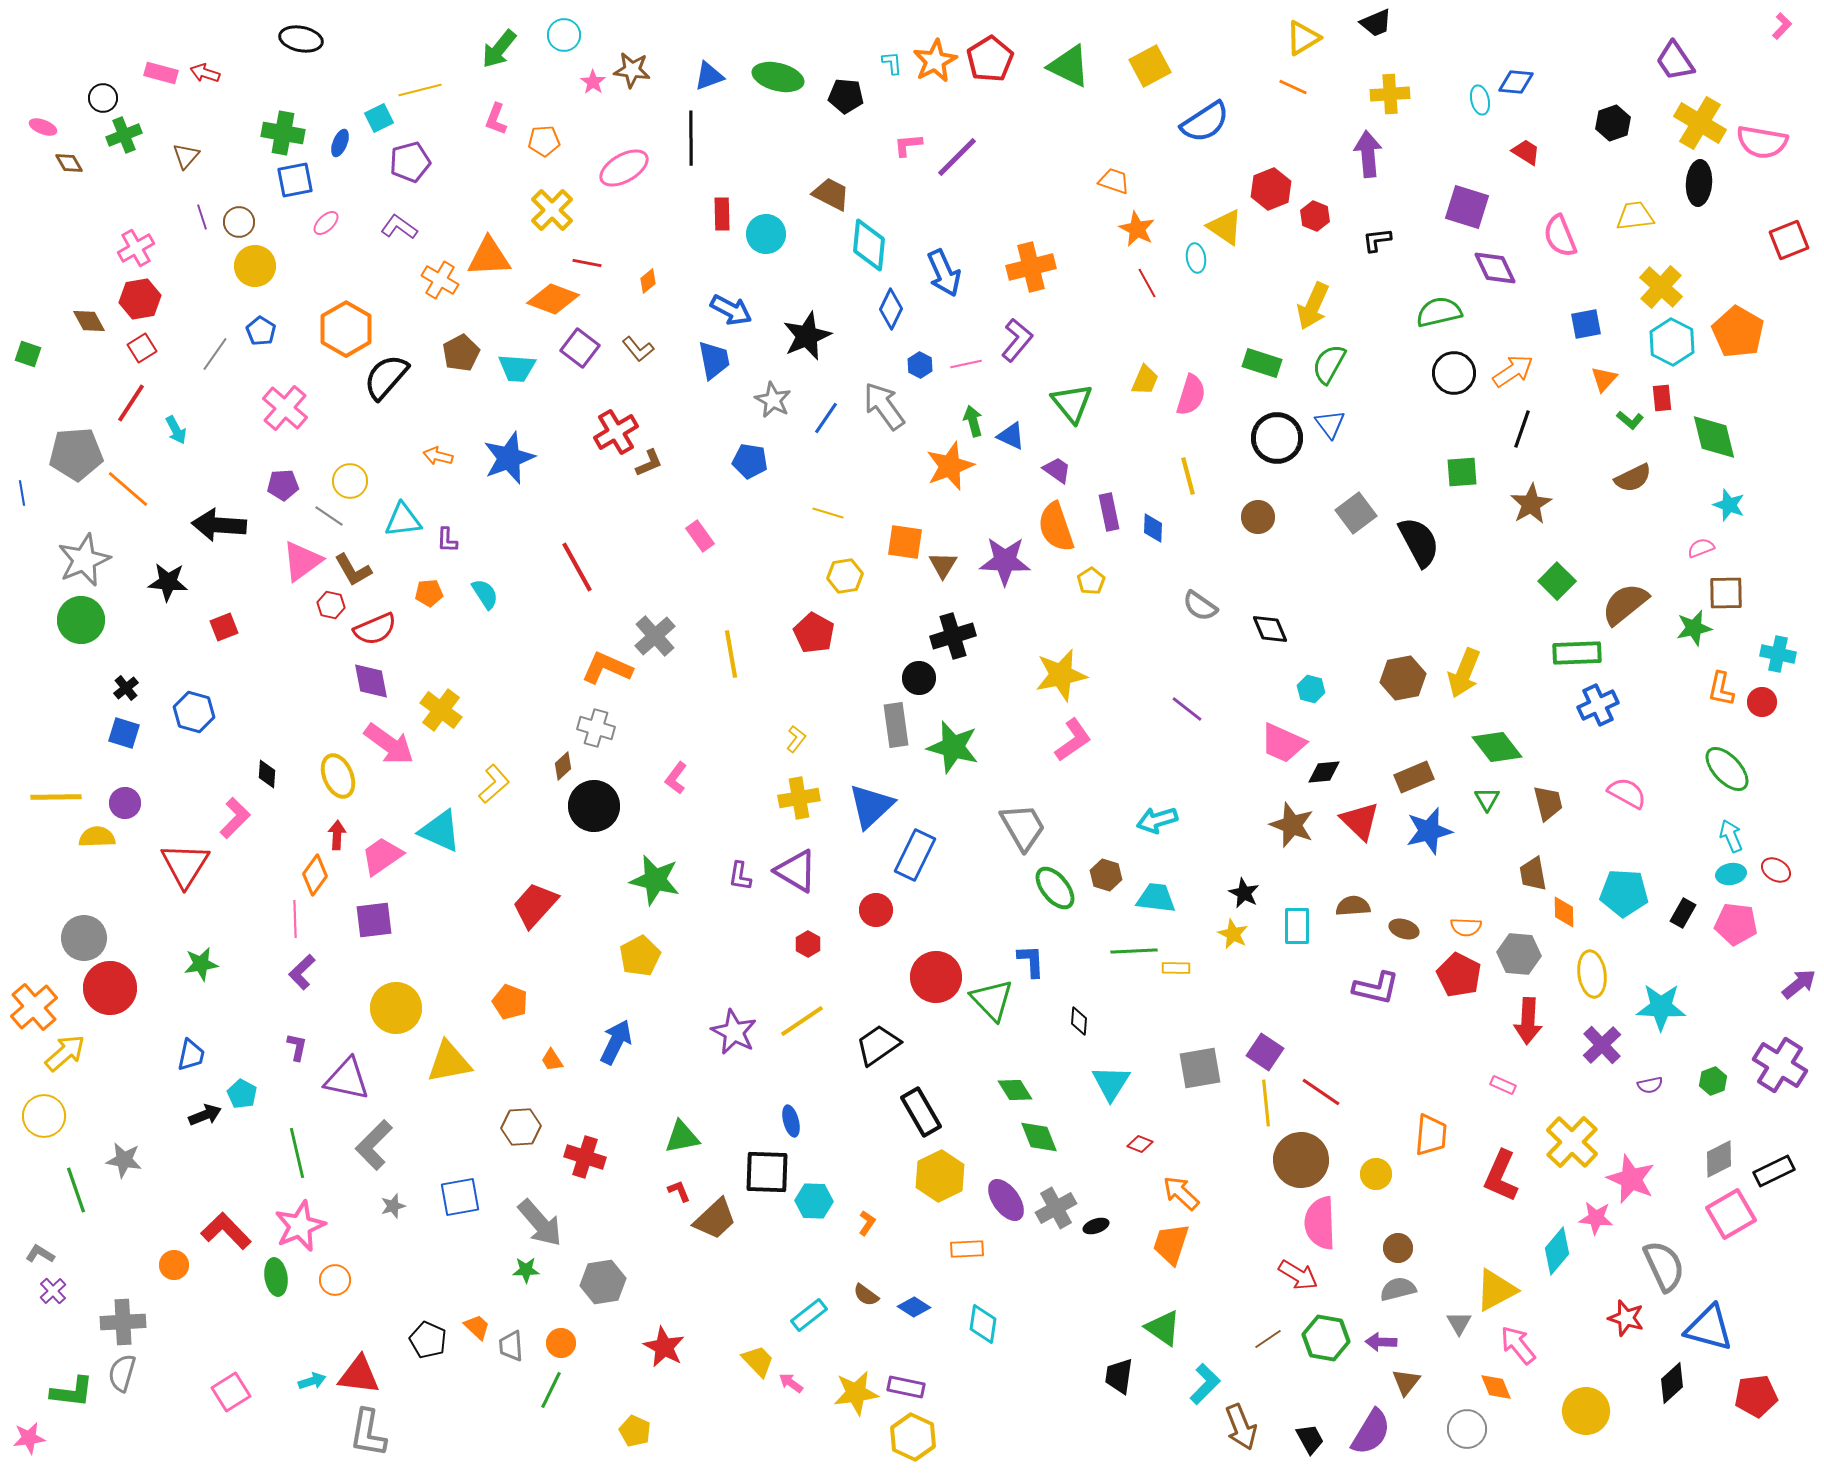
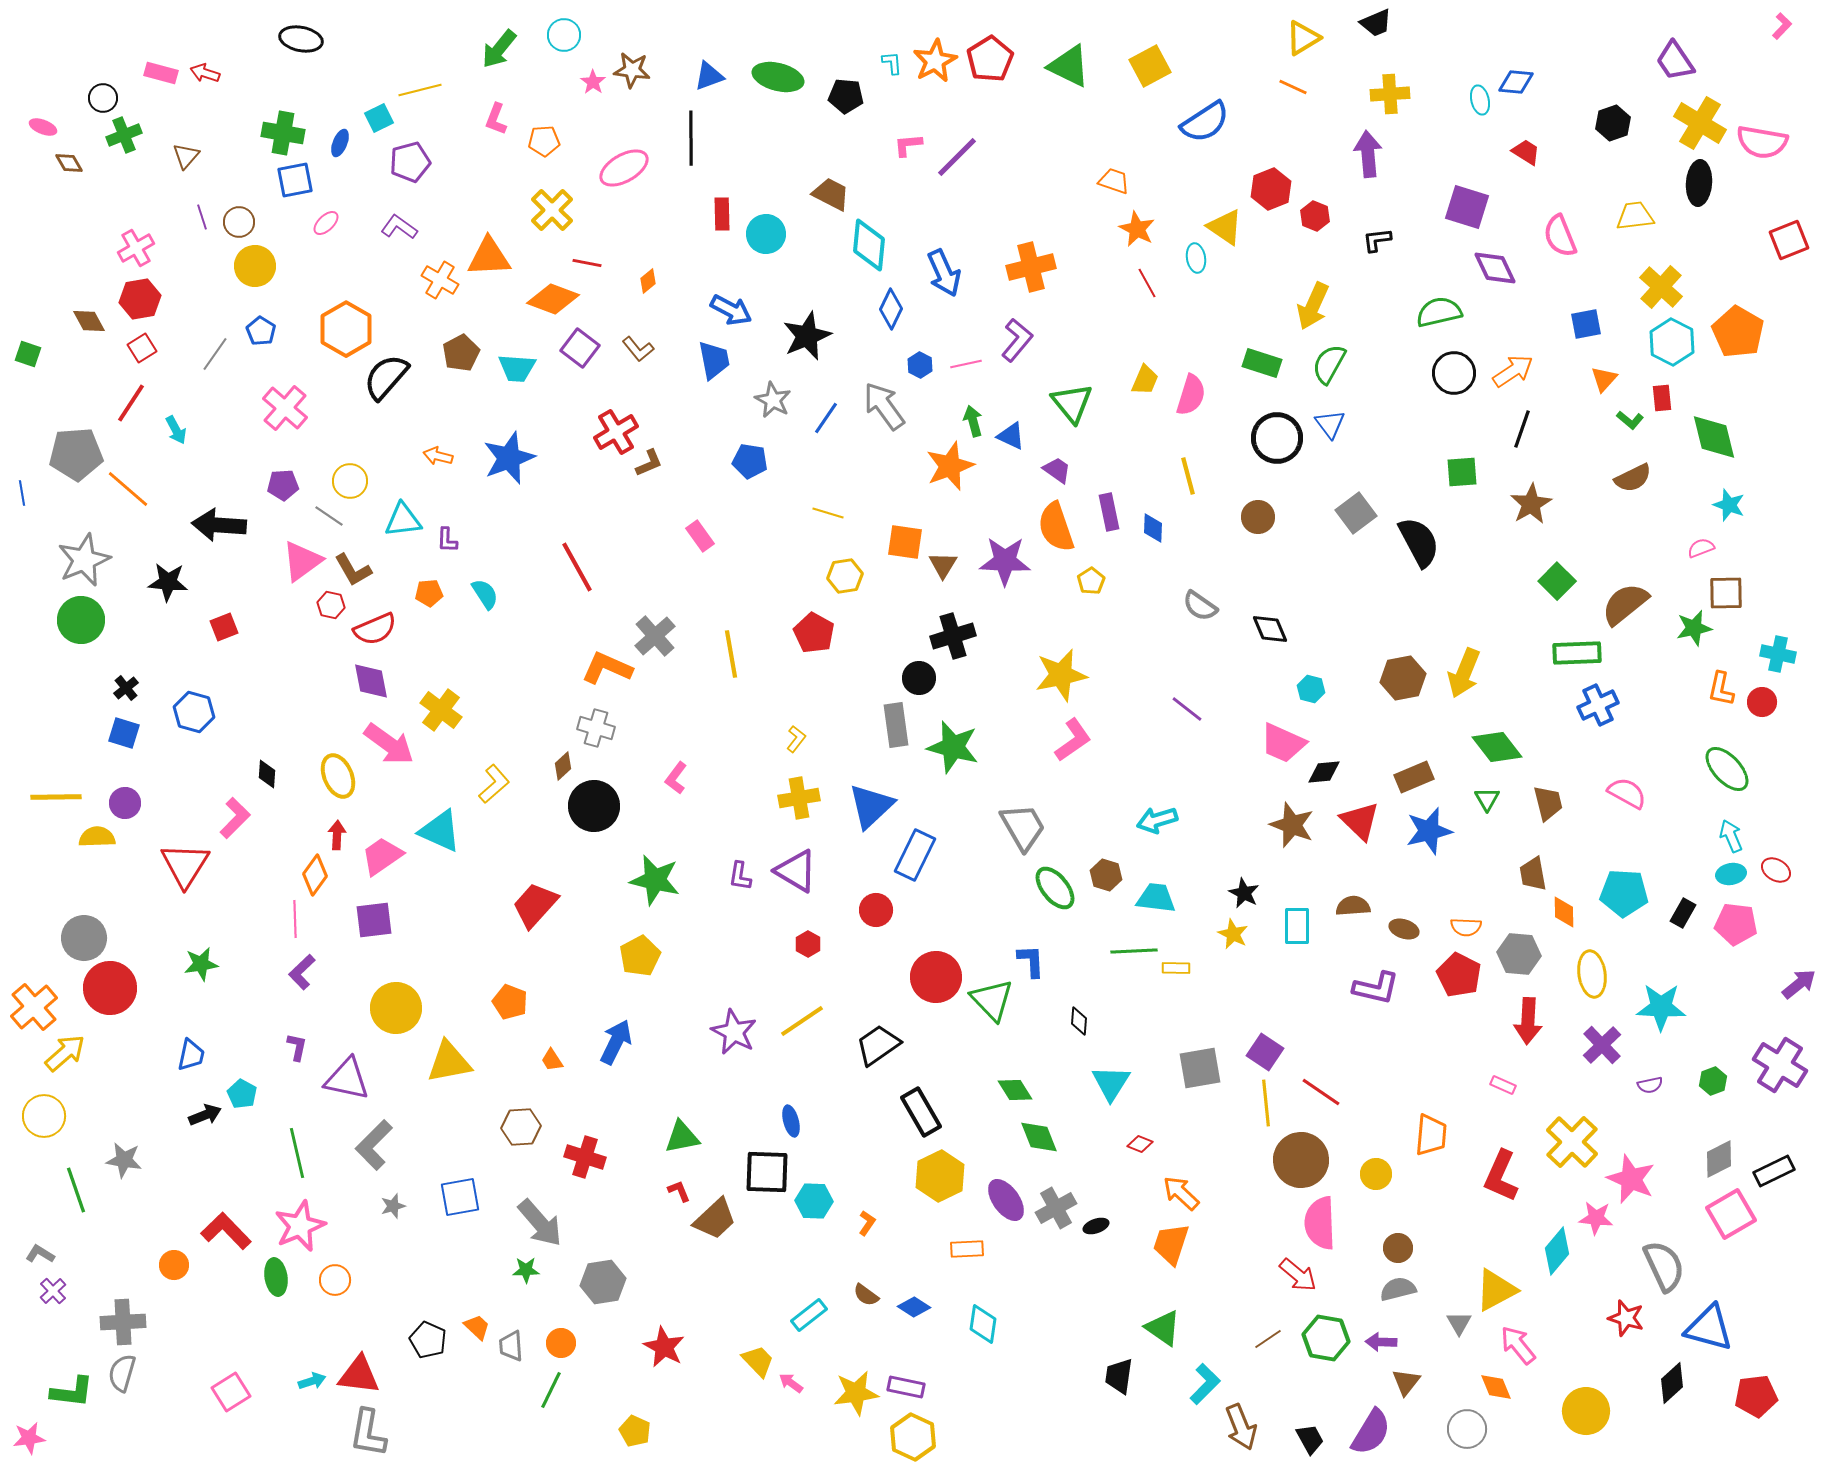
red arrow at (1298, 1275): rotated 9 degrees clockwise
